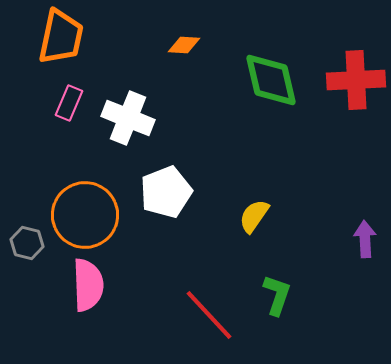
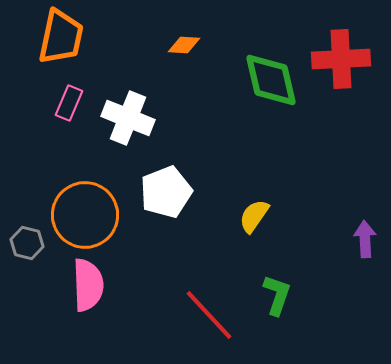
red cross: moved 15 px left, 21 px up
